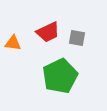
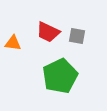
red trapezoid: rotated 50 degrees clockwise
gray square: moved 2 px up
